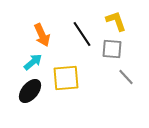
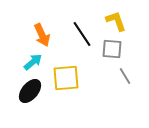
gray line: moved 1 px left, 1 px up; rotated 12 degrees clockwise
